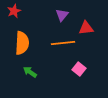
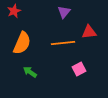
purple triangle: moved 2 px right, 3 px up
red triangle: moved 3 px right, 4 px down
orange semicircle: rotated 20 degrees clockwise
pink square: rotated 24 degrees clockwise
